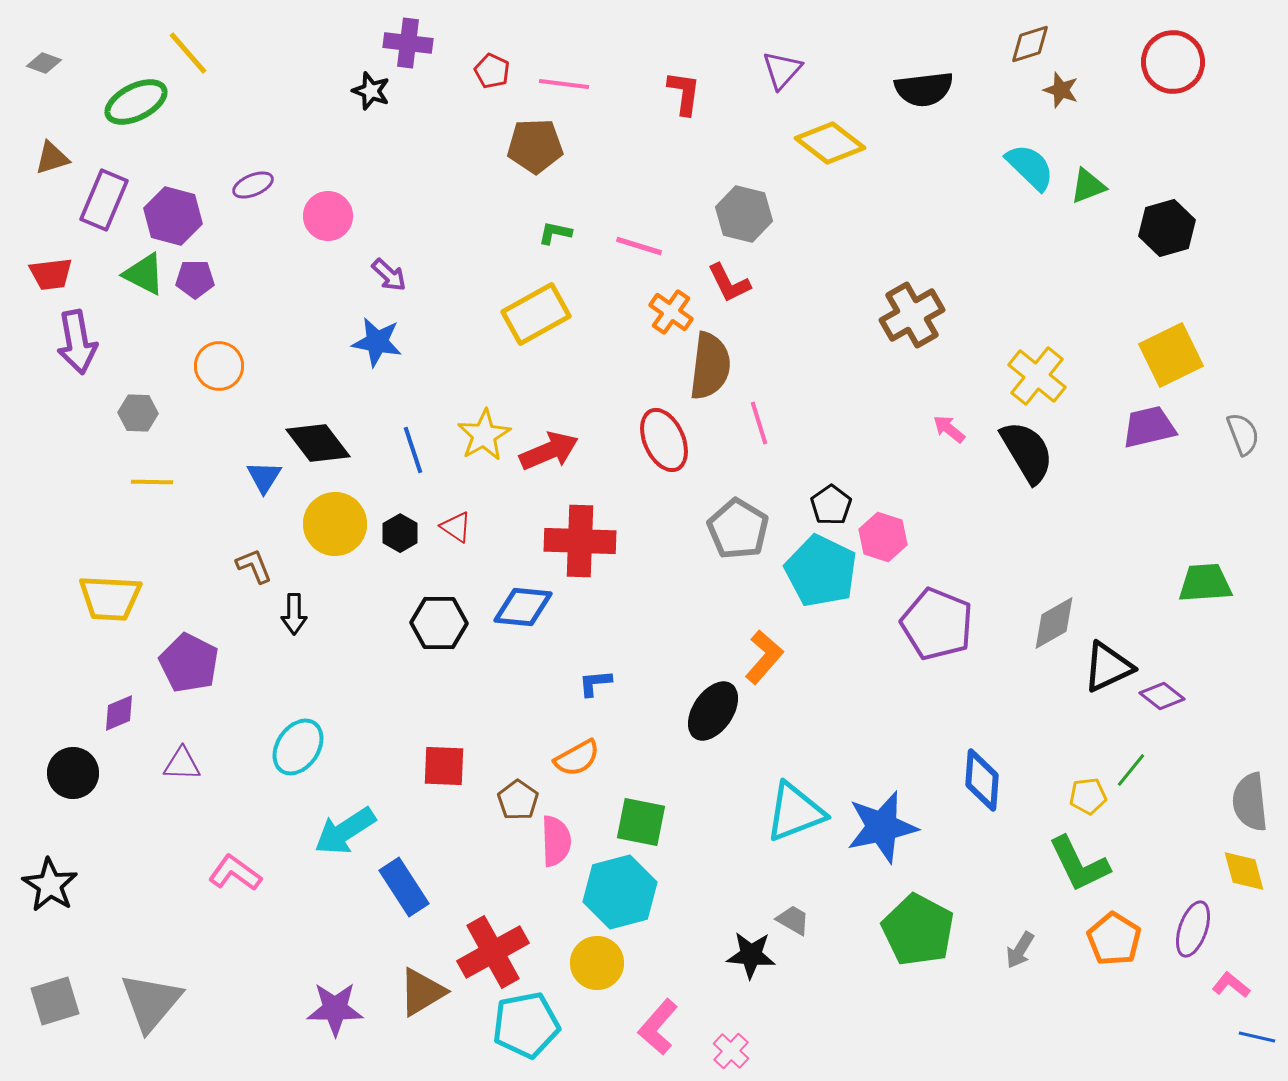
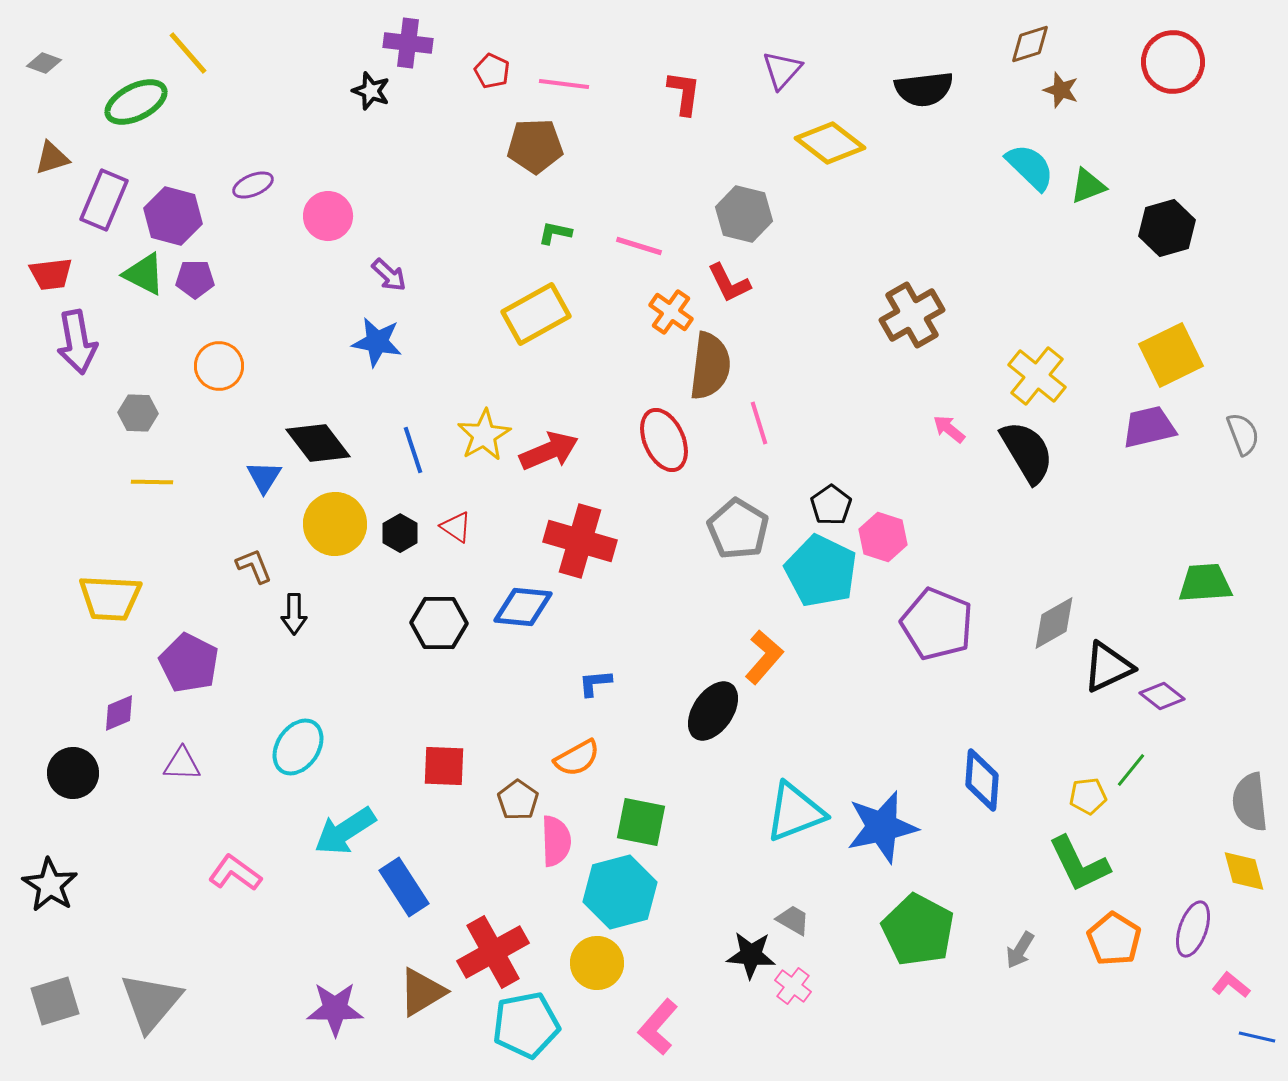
red cross at (580, 541): rotated 14 degrees clockwise
pink cross at (731, 1051): moved 62 px right, 65 px up; rotated 6 degrees counterclockwise
